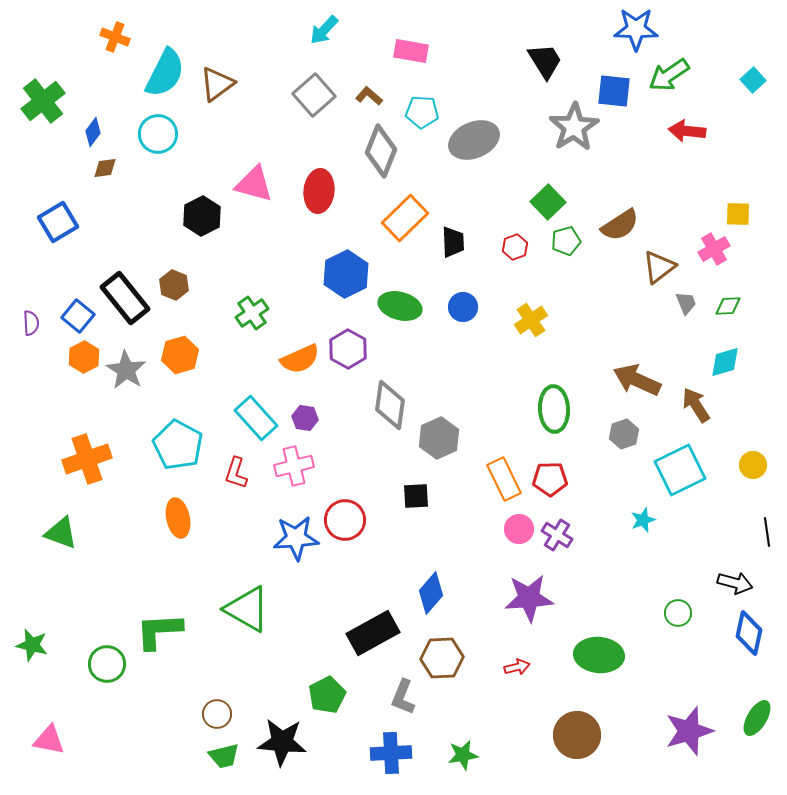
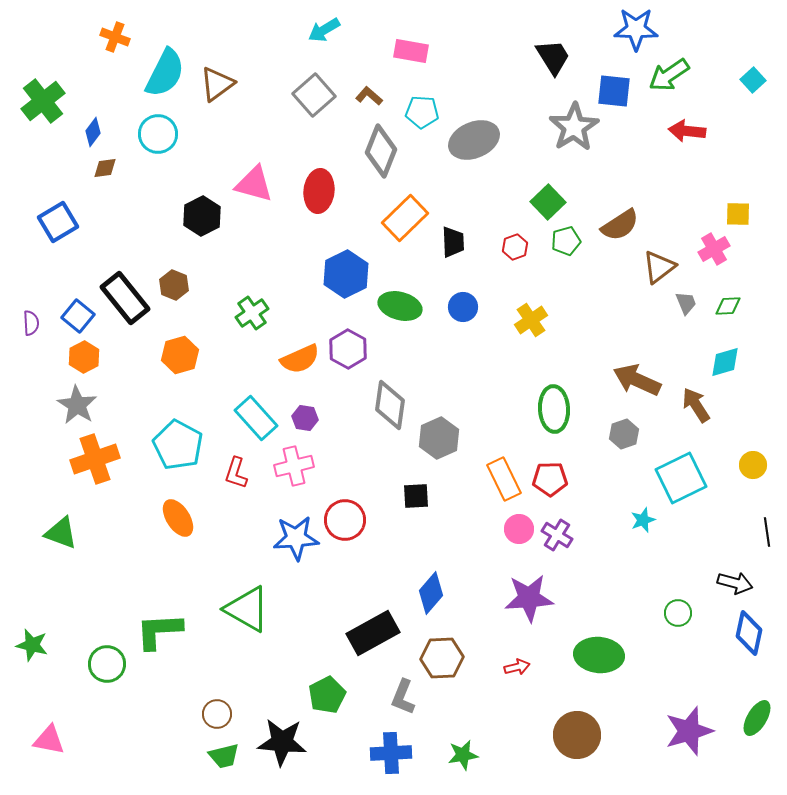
cyan arrow at (324, 30): rotated 16 degrees clockwise
black trapezoid at (545, 61): moved 8 px right, 4 px up
gray star at (126, 370): moved 49 px left, 35 px down
orange cross at (87, 459): moved 8 px right
cyan square at (680, 470): moved 1 px right, 8 px down
orange ellipse at (178, 518): rotated 21 degrees counterclockwise
